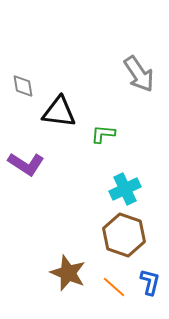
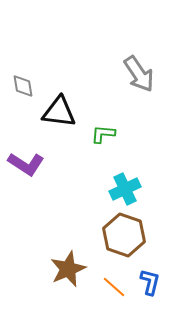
brown star: moved 4 px up; rotated 27 degrees clockwise
